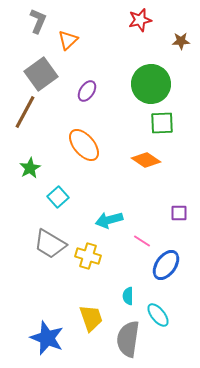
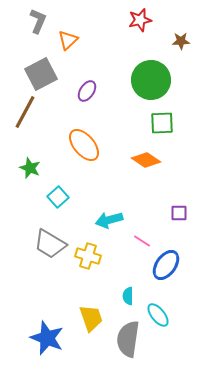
gray square: rotated 8 degrees clockwise
green circle: moved 4 px up
green star: rotated 20 degrees counterclockwise
